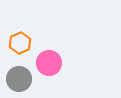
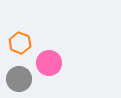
orange hexagon: rotated 15 degrees counterclockwise
